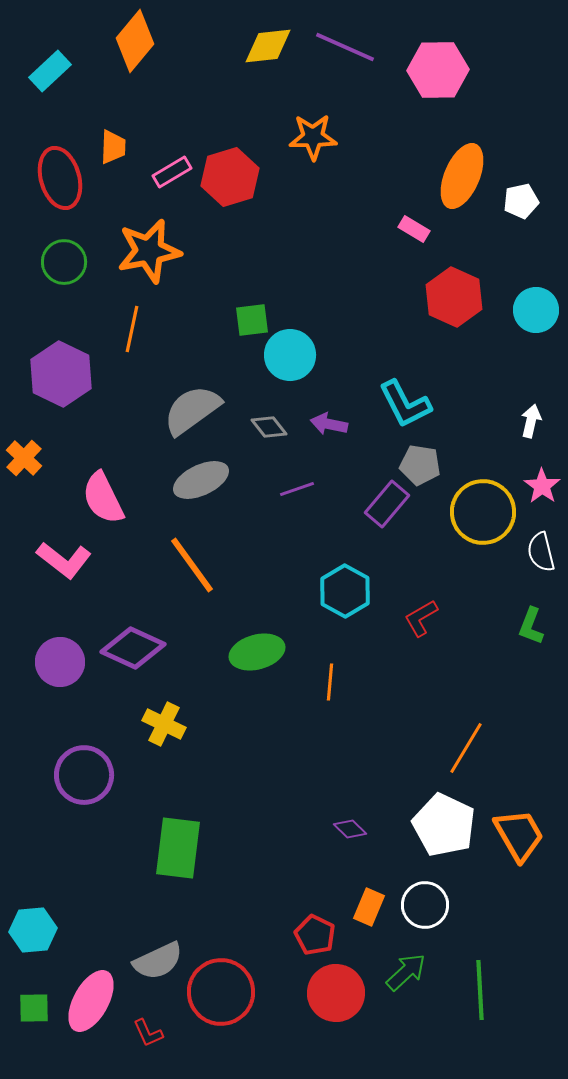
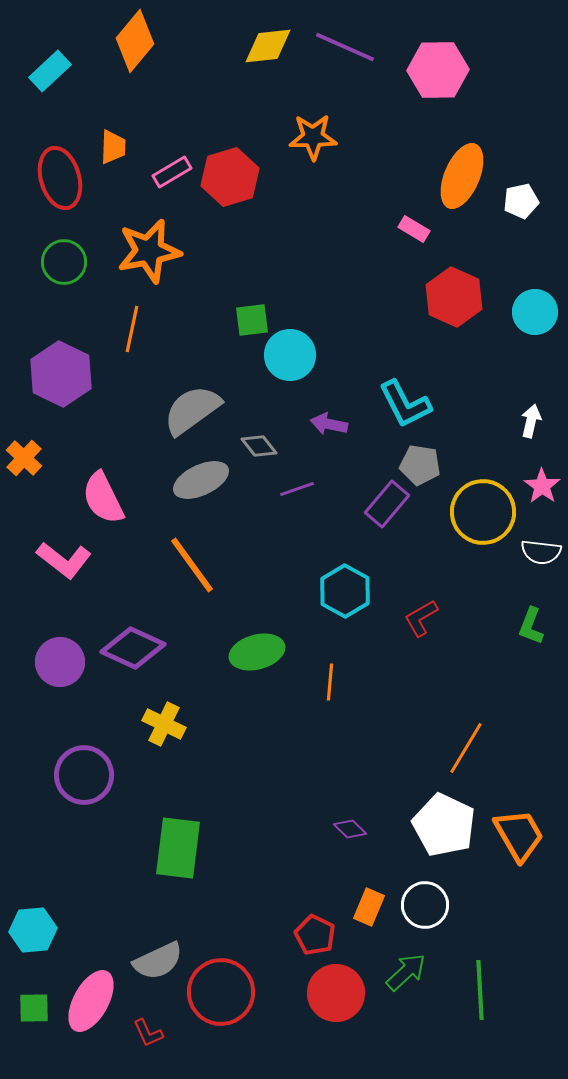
cyan circle at (536, 310): moved 1 px left, 2 px down
gray diamond at (269, 427): moved 10 px left, 19 px down
white semicircle at (541, 552): rotated 69 degrees counterclockwise
